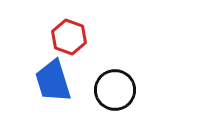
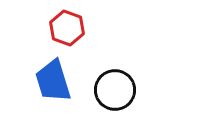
red hexagon: moved 2 px left, 9 px up
